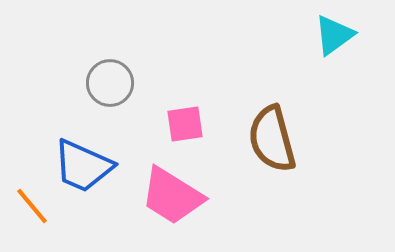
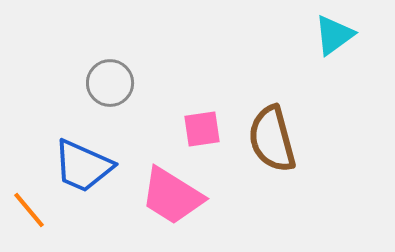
pink square: moved 17 px right, 5 px down
orange line: moved 3 px left, 4 px down
